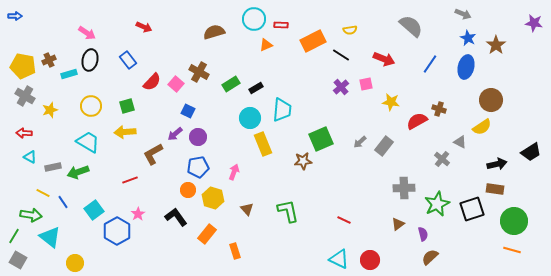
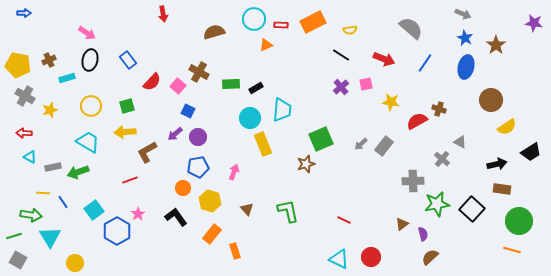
blue arrow at (15, 16): moved 9 px right, 3 px up
gray semicircle at (411, 26): moved 2 px down
red arrow at (144, 27): moved 19 px right, 13 px up; rotated 56 degrees clockwise
blue star at (468, 38): moved 3 px left
orange rectangle at (313, 41): moved 19 px up
blue line at (430, 64): moved 5 px left, 1 px up
yellow pentagon at (23, 66): moved 5 px left, 1 px up
cyan rectangle at (69, 74): moved 2 px left, 4 px down
pink square at (176, 84): moved 2 px right, 2 px down
green rectangle at (231, 84): rotated 30 degrees clockwise
yellow semicircle at (482, 127): moved 25 px right
gray arrow at (360, 142): moved 1 px right, 2 px down
brown L-shape at (153, 154): moved 6 px left, 2 px up
brown star at (303, 161): moved 3 px right, 3 px down; rotated 12 degrees counterclockwise
gray cross at (404, 188): moved 9 px right, 7 px up
brown rectangle at (495, 189): moved 7 px right
orange circle at (188, 190): moved 5 px left, 2 px up
yellow line at (43, 193): rotated 24 degrees counterclockwise
yellow hexagon at (213, 198): moved 3 px left, 3 px down
green star at (437, 204): rotated 15 degrees clockwise
black square at (472, 209): rotated 30 degrees counterclockwise
green circle at (514, 221): moved 5 px right
brown triangle at (398, 224): moved 4 px right
orange rectangle at (207, 234): moved 5 px right
green line at (14, 236): rotated 42 degrees clockwise
cyan triangle at (50, 237): rotated 20 degrees clockwise
red circle at (370, 260): moved 1 px right, 3 px up
